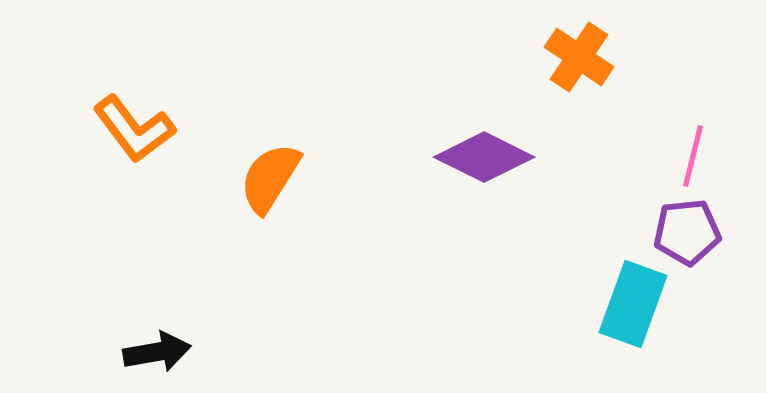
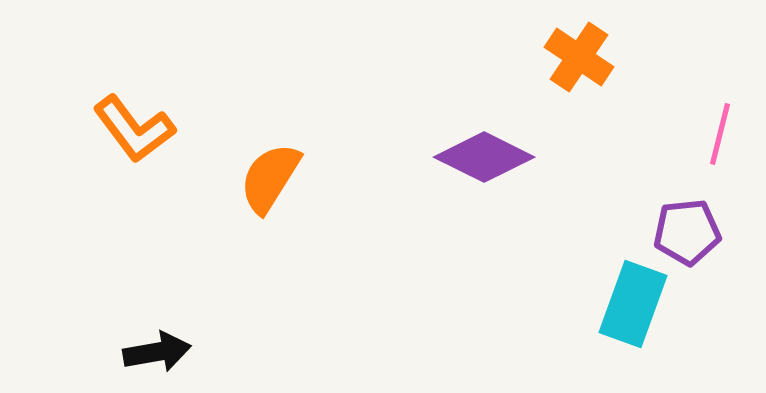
pink line: moved 27 px right, 22 px up
